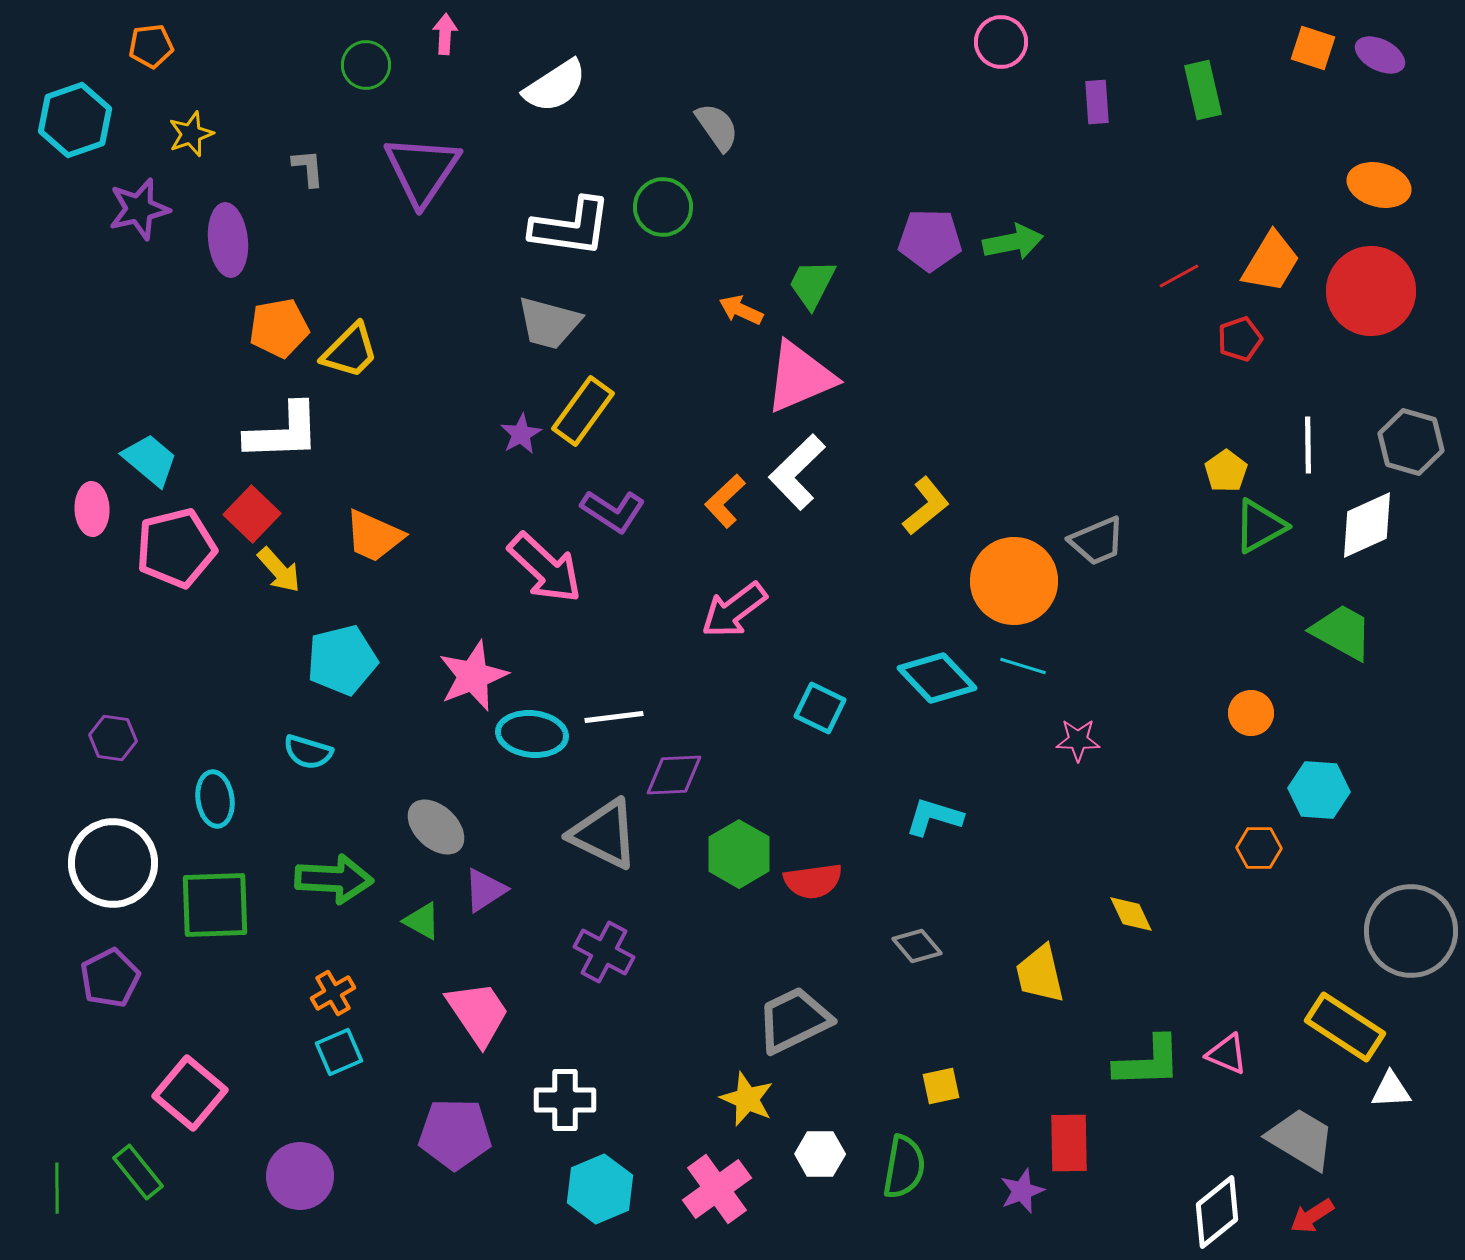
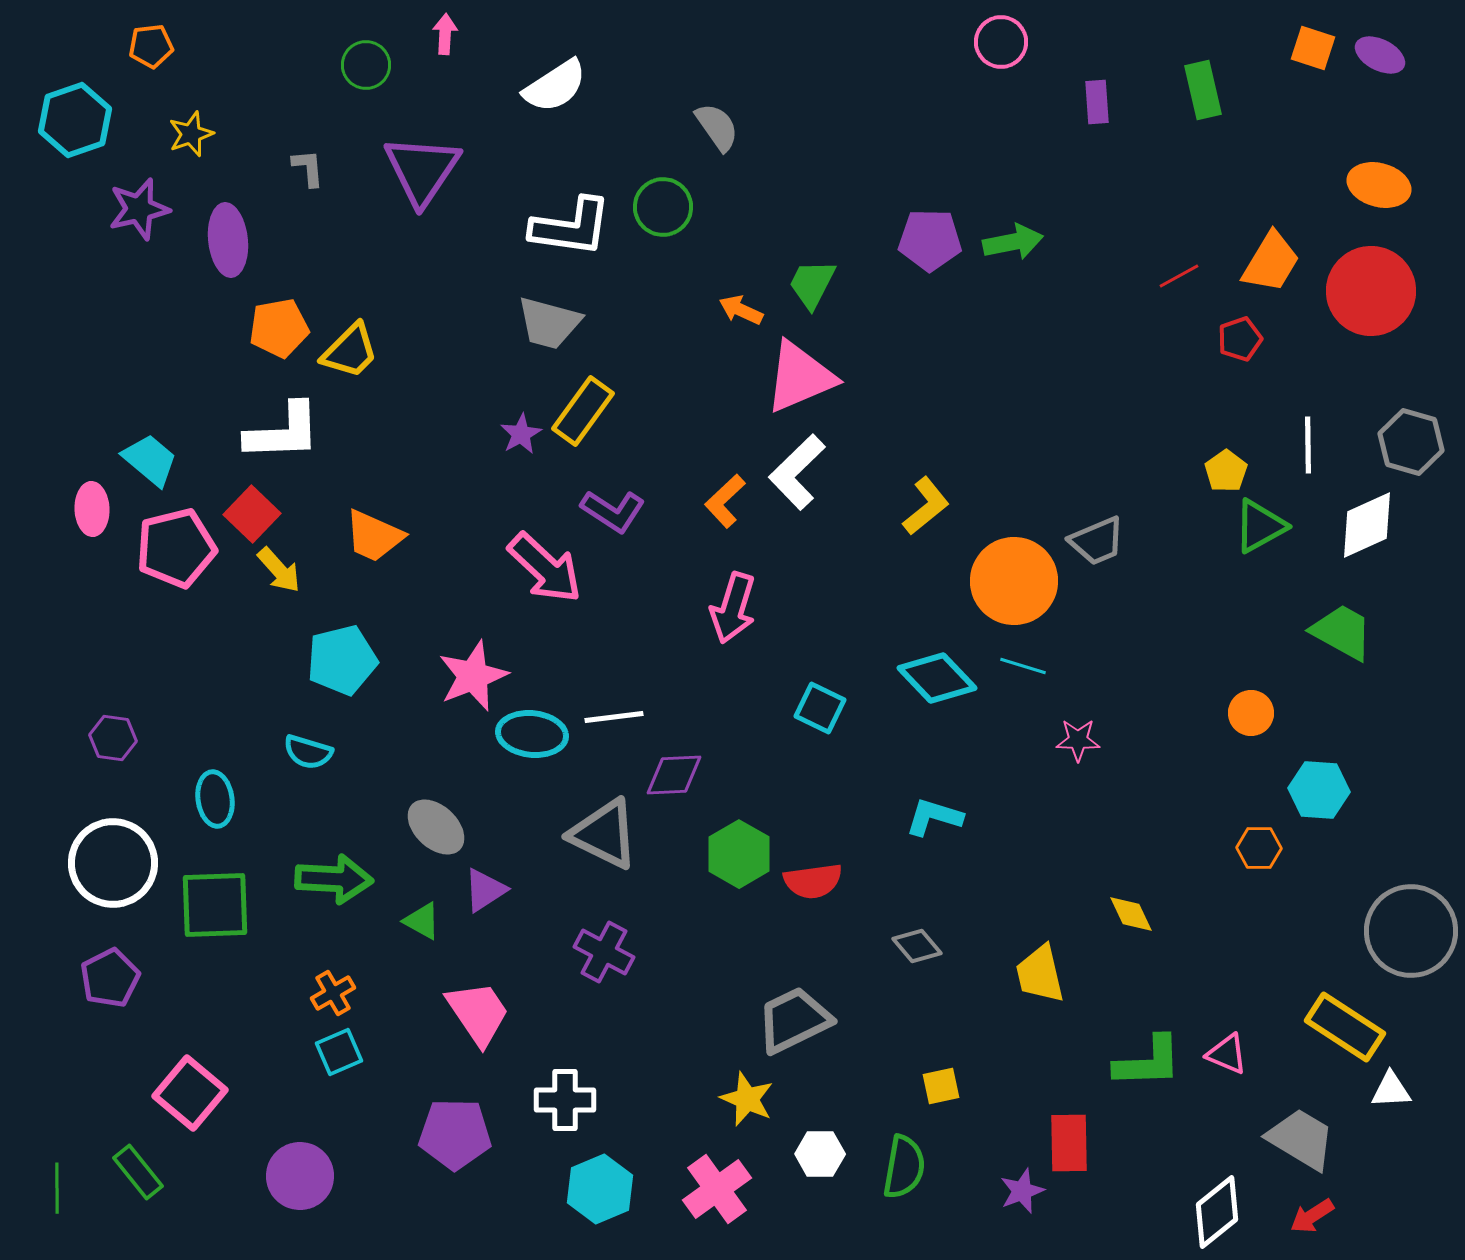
pink arrow at (734, 610): moved 1 px left, 2 px up; rotated 36 degrees counterclockwise
